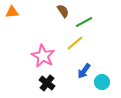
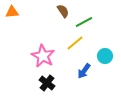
cyan circle: moved 3 px right, 26 px up
